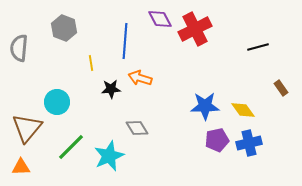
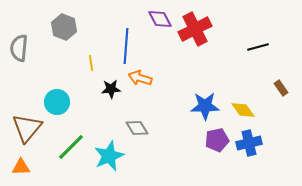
gray hexagon: moved 1 px up
blue line: moved 1 px right, 5 px down
